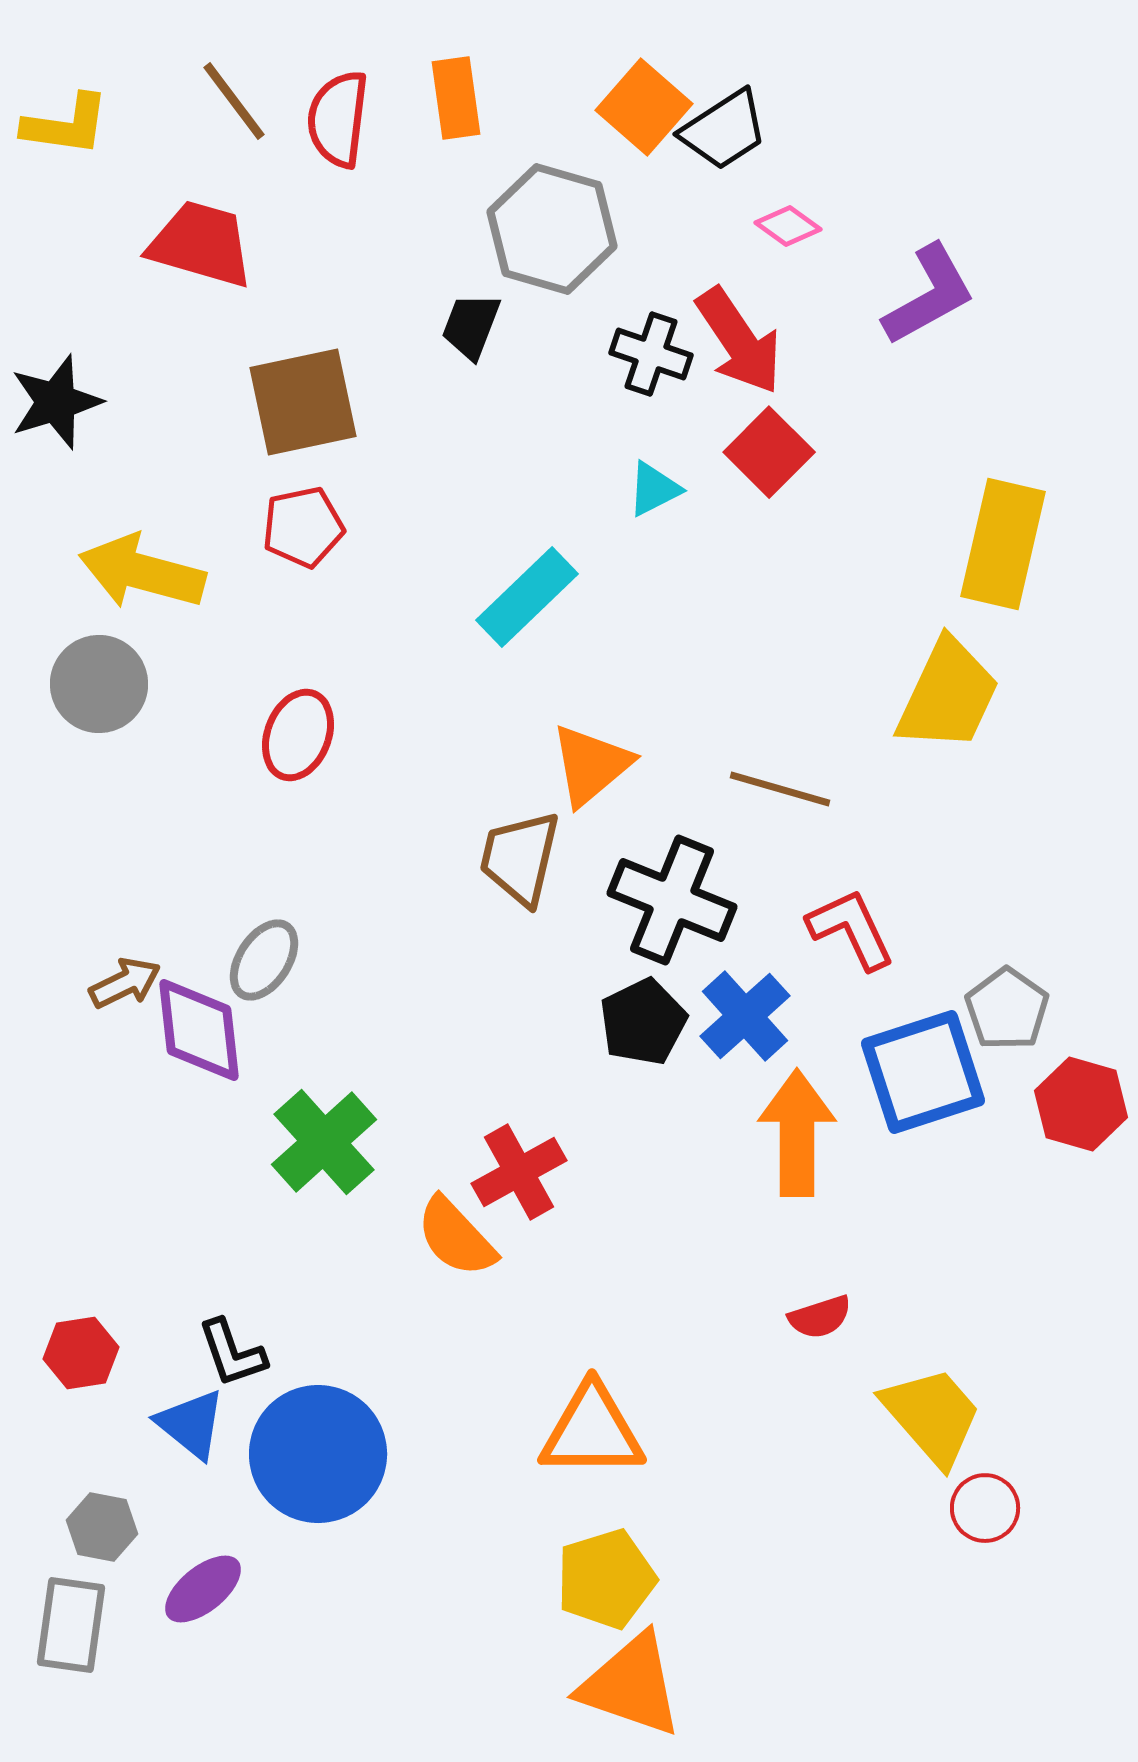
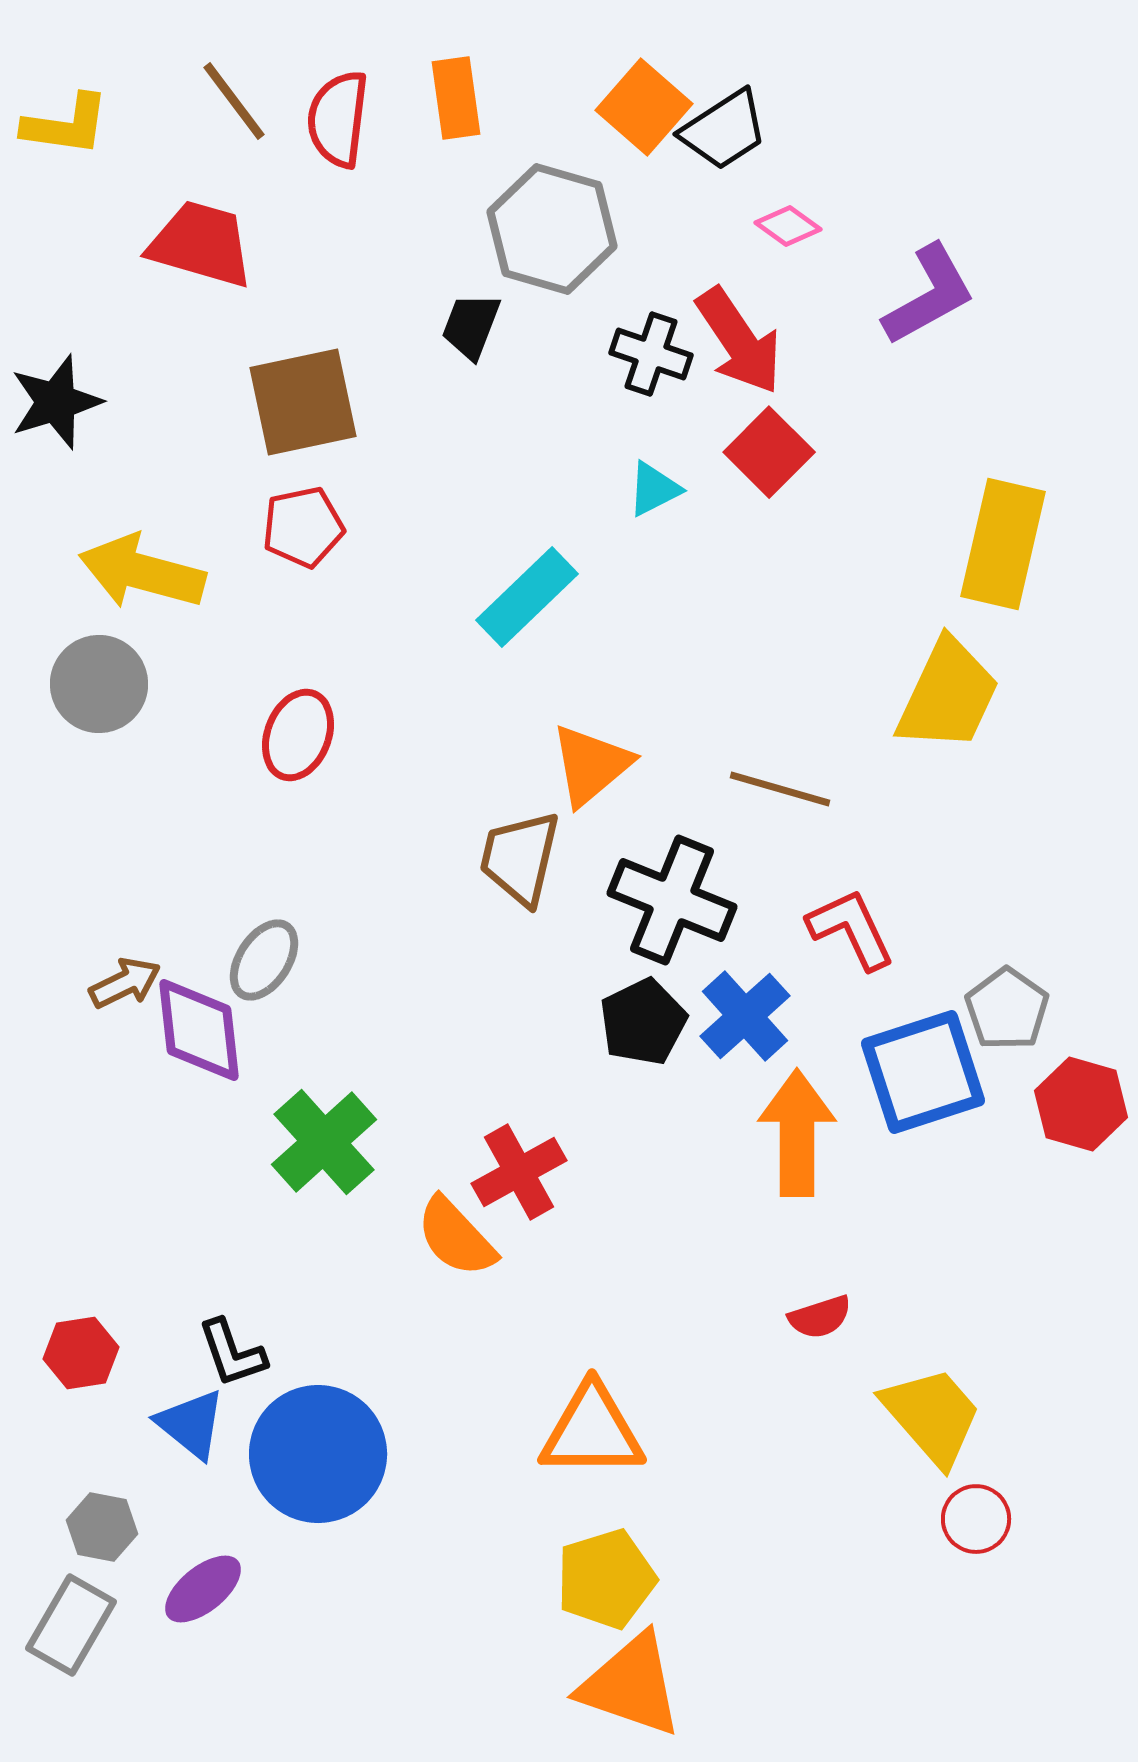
red circle at (985, 1508): moved 9 px left, 11 px down
gray rectangle at (71, 1625): rotated 22 degrees clockwise
